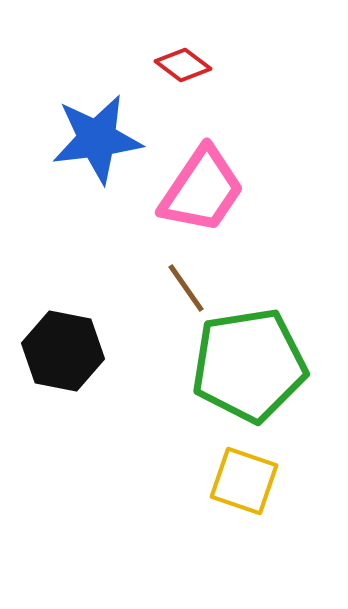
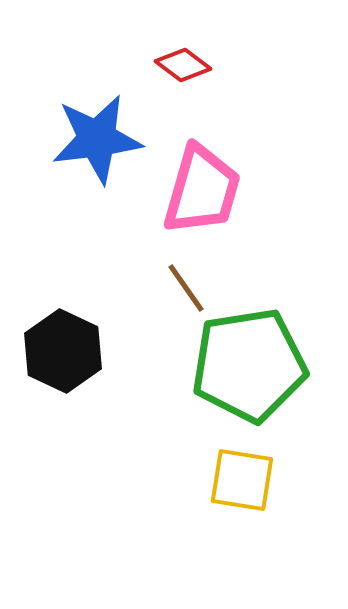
pink trapezoid: rotated 18 degrees counterclockwise
black hexagon: rotated 14 degrees clockwise
yellow square: moved 2 px left, 1 px up; rotated 10 degrees counterclockwise
